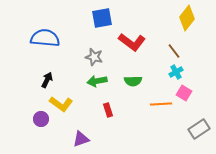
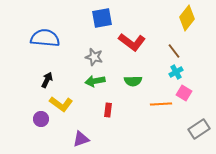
green arrow: moved 2 px left
red rectangle: rotated 24 degrees clockwise
